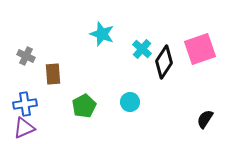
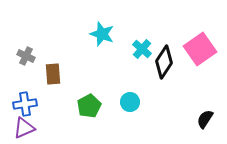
pink square: rotated 16 degrees counterclockwise
green pentagon: moved 5 px right
